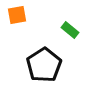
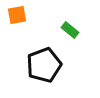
black pentagon: rotated 12 degrees clockwise
